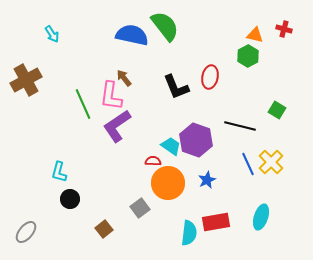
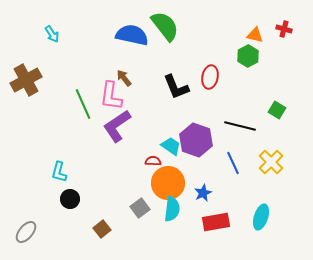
blue line: moved 15 px left, 1 px up
blue star: moved 4 px left, 13 px down
brown square: moved 2 px left
cyan semicircle: moved 17 px left, 24 px up
